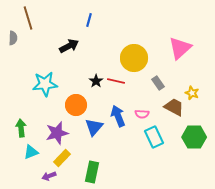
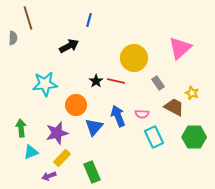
green rectangle: rotated 35 degrees counterclockwise
